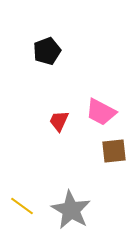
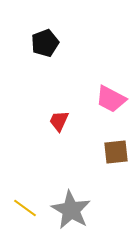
black pentagon: moved 2 px left, 8 px up
pink trapezoid: moved 10 px right, 13 px up
brown square: moved 2 px right, 1 px down
yellow line: moved 3 px right, 2 px down
